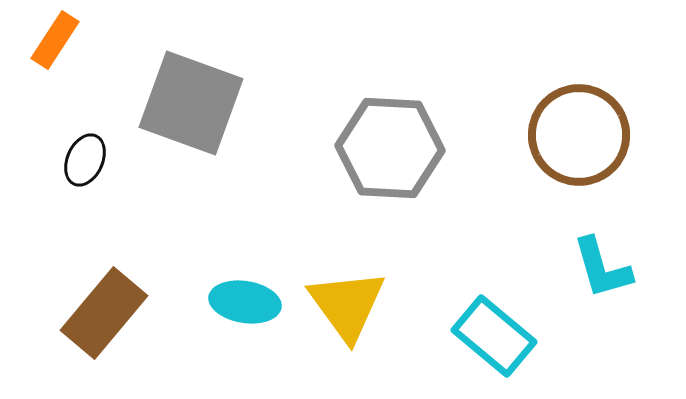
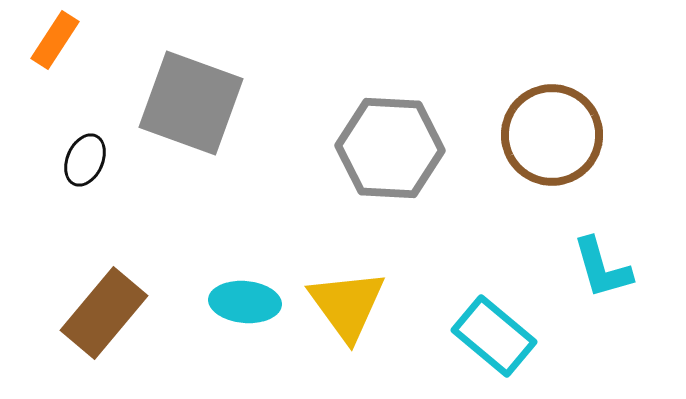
brown circle: moved 27 px left
cyan ellipse: rotated 4 degrees counterclockwise
